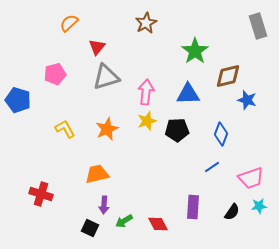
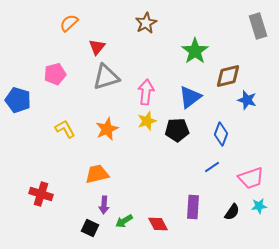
blue triangle: moved 2 px right, 3 px down; rotated 35 degrees counterclockwise
